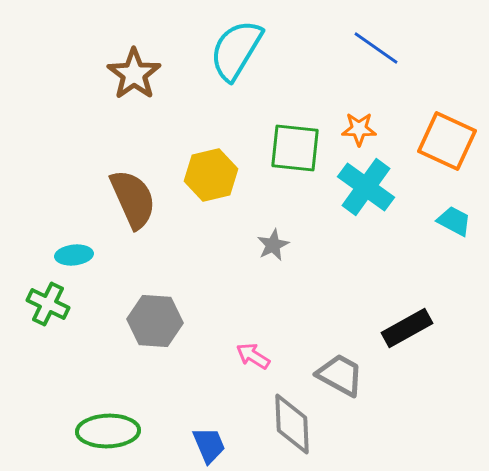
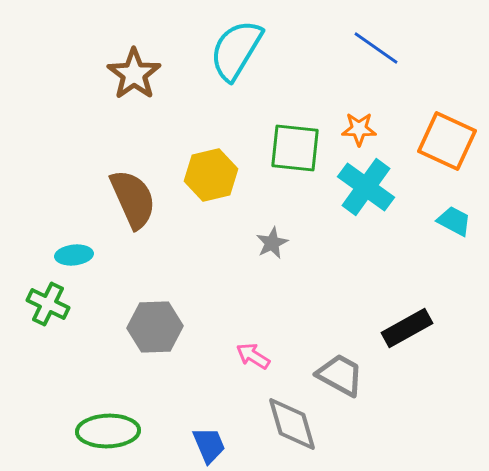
gray star: moved 1 px left, 2 px up
gray hexagon: moved 6 px down; rotated 6 degrees counterclockwise
gray diamond: rotated 14 degrees counterclockwise
